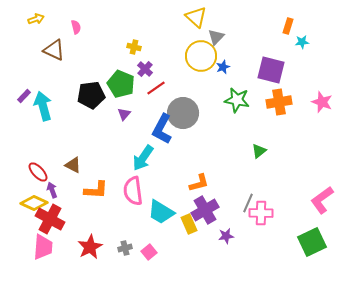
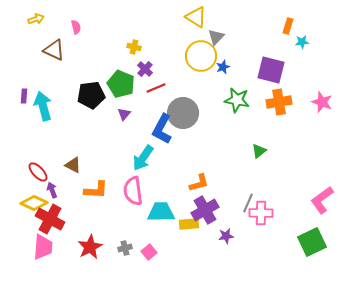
yellow triangle at (196, 17): rotated 10 degrees counterclockwise
red line at (156, 88): rotated 12 degrees clockwise
purple rectangle at (24, 96): rotated 40 degrees counterclockwise
cyan trapezoid at (161, 212): rotated 148 degrees clockwise
yellow rectangle at (189, 224): rotated 72 degrees counterclockwise
